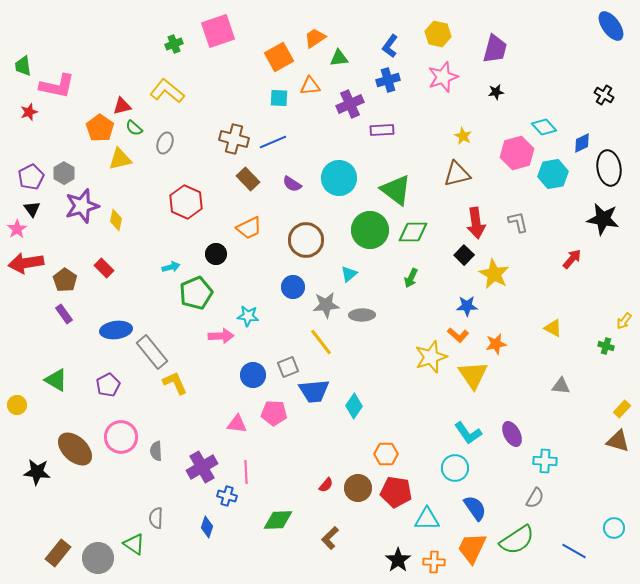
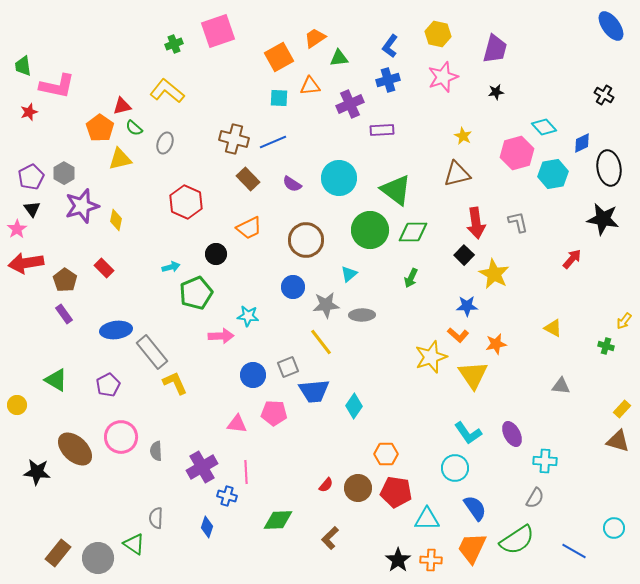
orange cross at (434, 562): moved 3 px left, 2 px up
